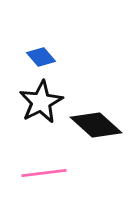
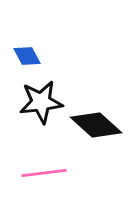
blue diamond: moved 14 px left, 1 px up; rotated 12 degrees clockwise
black star: rotated 21 degrees clockwise
